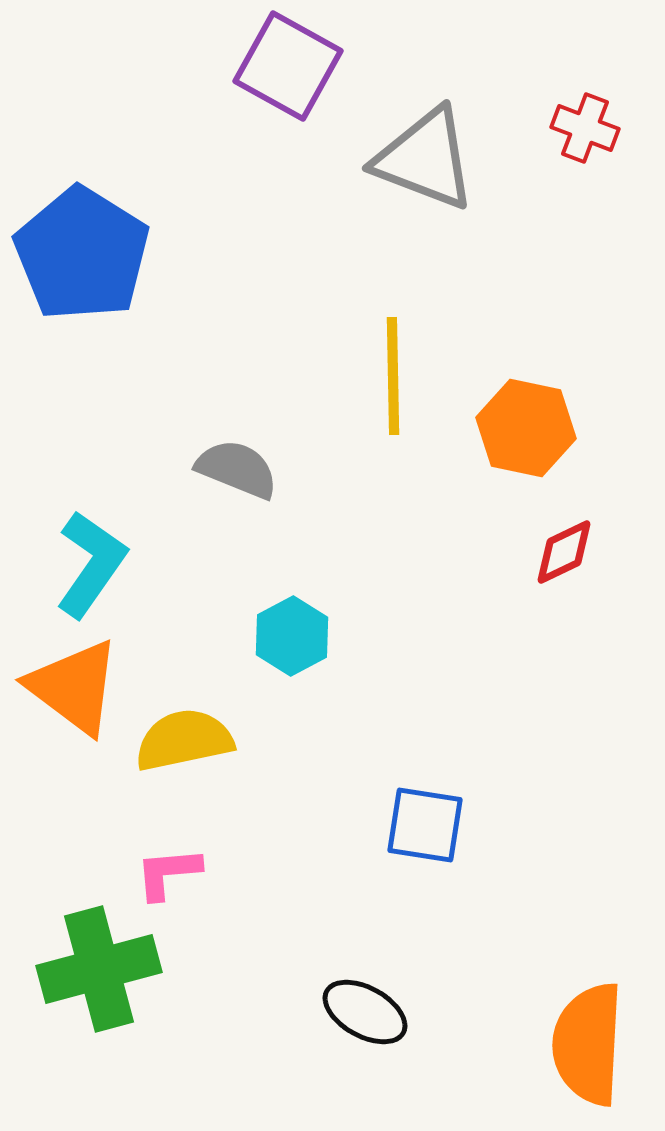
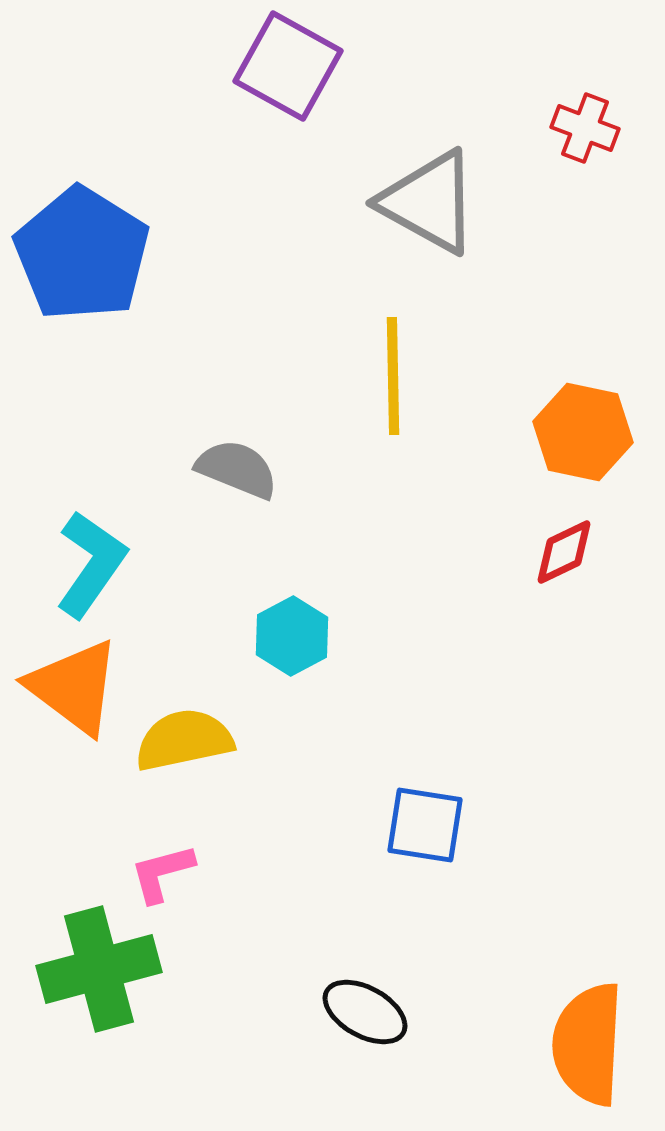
gray triangle: moved 4 px right, 43 px down; rotated 8 degrees clockwise
orange hexagon: moved 57 px right, 4 px down
pink L-shape: moved 6 px left; rotated 10 degrees counterclockwise
